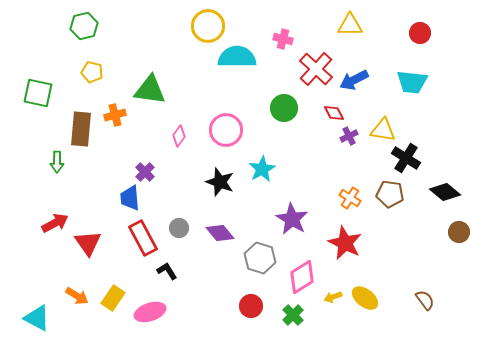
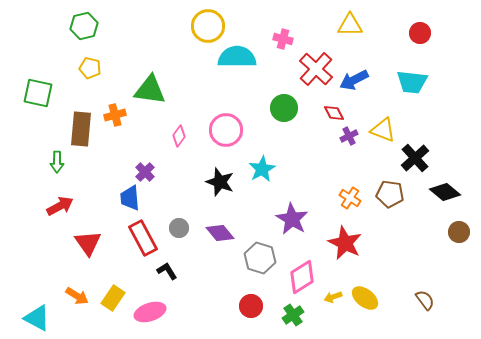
yellow pentagon at (92, 72): moved 2 px left, 4 px up
yellow triangle at (383, 130): rotated 12 degrees clockwise
black cross at (406, 158): moved 9 px right; rotated 16 degrees clockwise
red arrow at (55, 223): moved 5 px right, 17 px up
green cross at (293, 315): rotated 10 degrees clockwise
